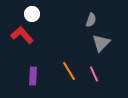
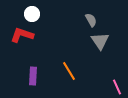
gray semicircle: rotated 48 degrees counterclockwise
red L-shape: rotated 30 degrees counterclockwise
gray triangle: moved 1 px left, 2 px up; rotated 18 degrees counterclockwise
pink line: moved 23 px right, 13 px down
